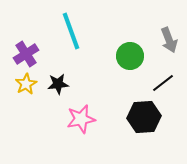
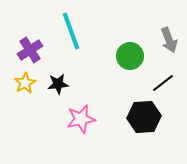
purple cross: moved 4 px right, 4 px up
yellow star: moved 1 px left, 1 px up
